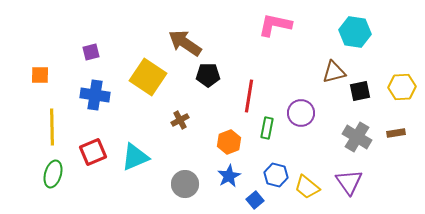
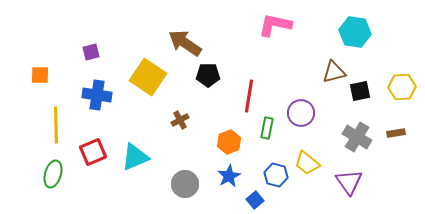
blue cross: moved 2 px right
yellow line: moved 4 px right, 2 px up
yellow trapezoid: moved 24 px up
